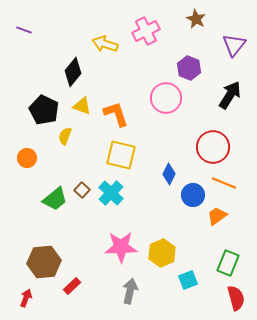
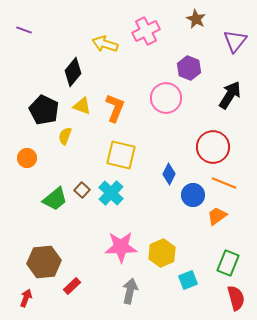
purple triangle: moved 1 px right, 4 px up
orange L-shape: moved 1 px left, 6 px up; rotated 40 degrees clockwise
